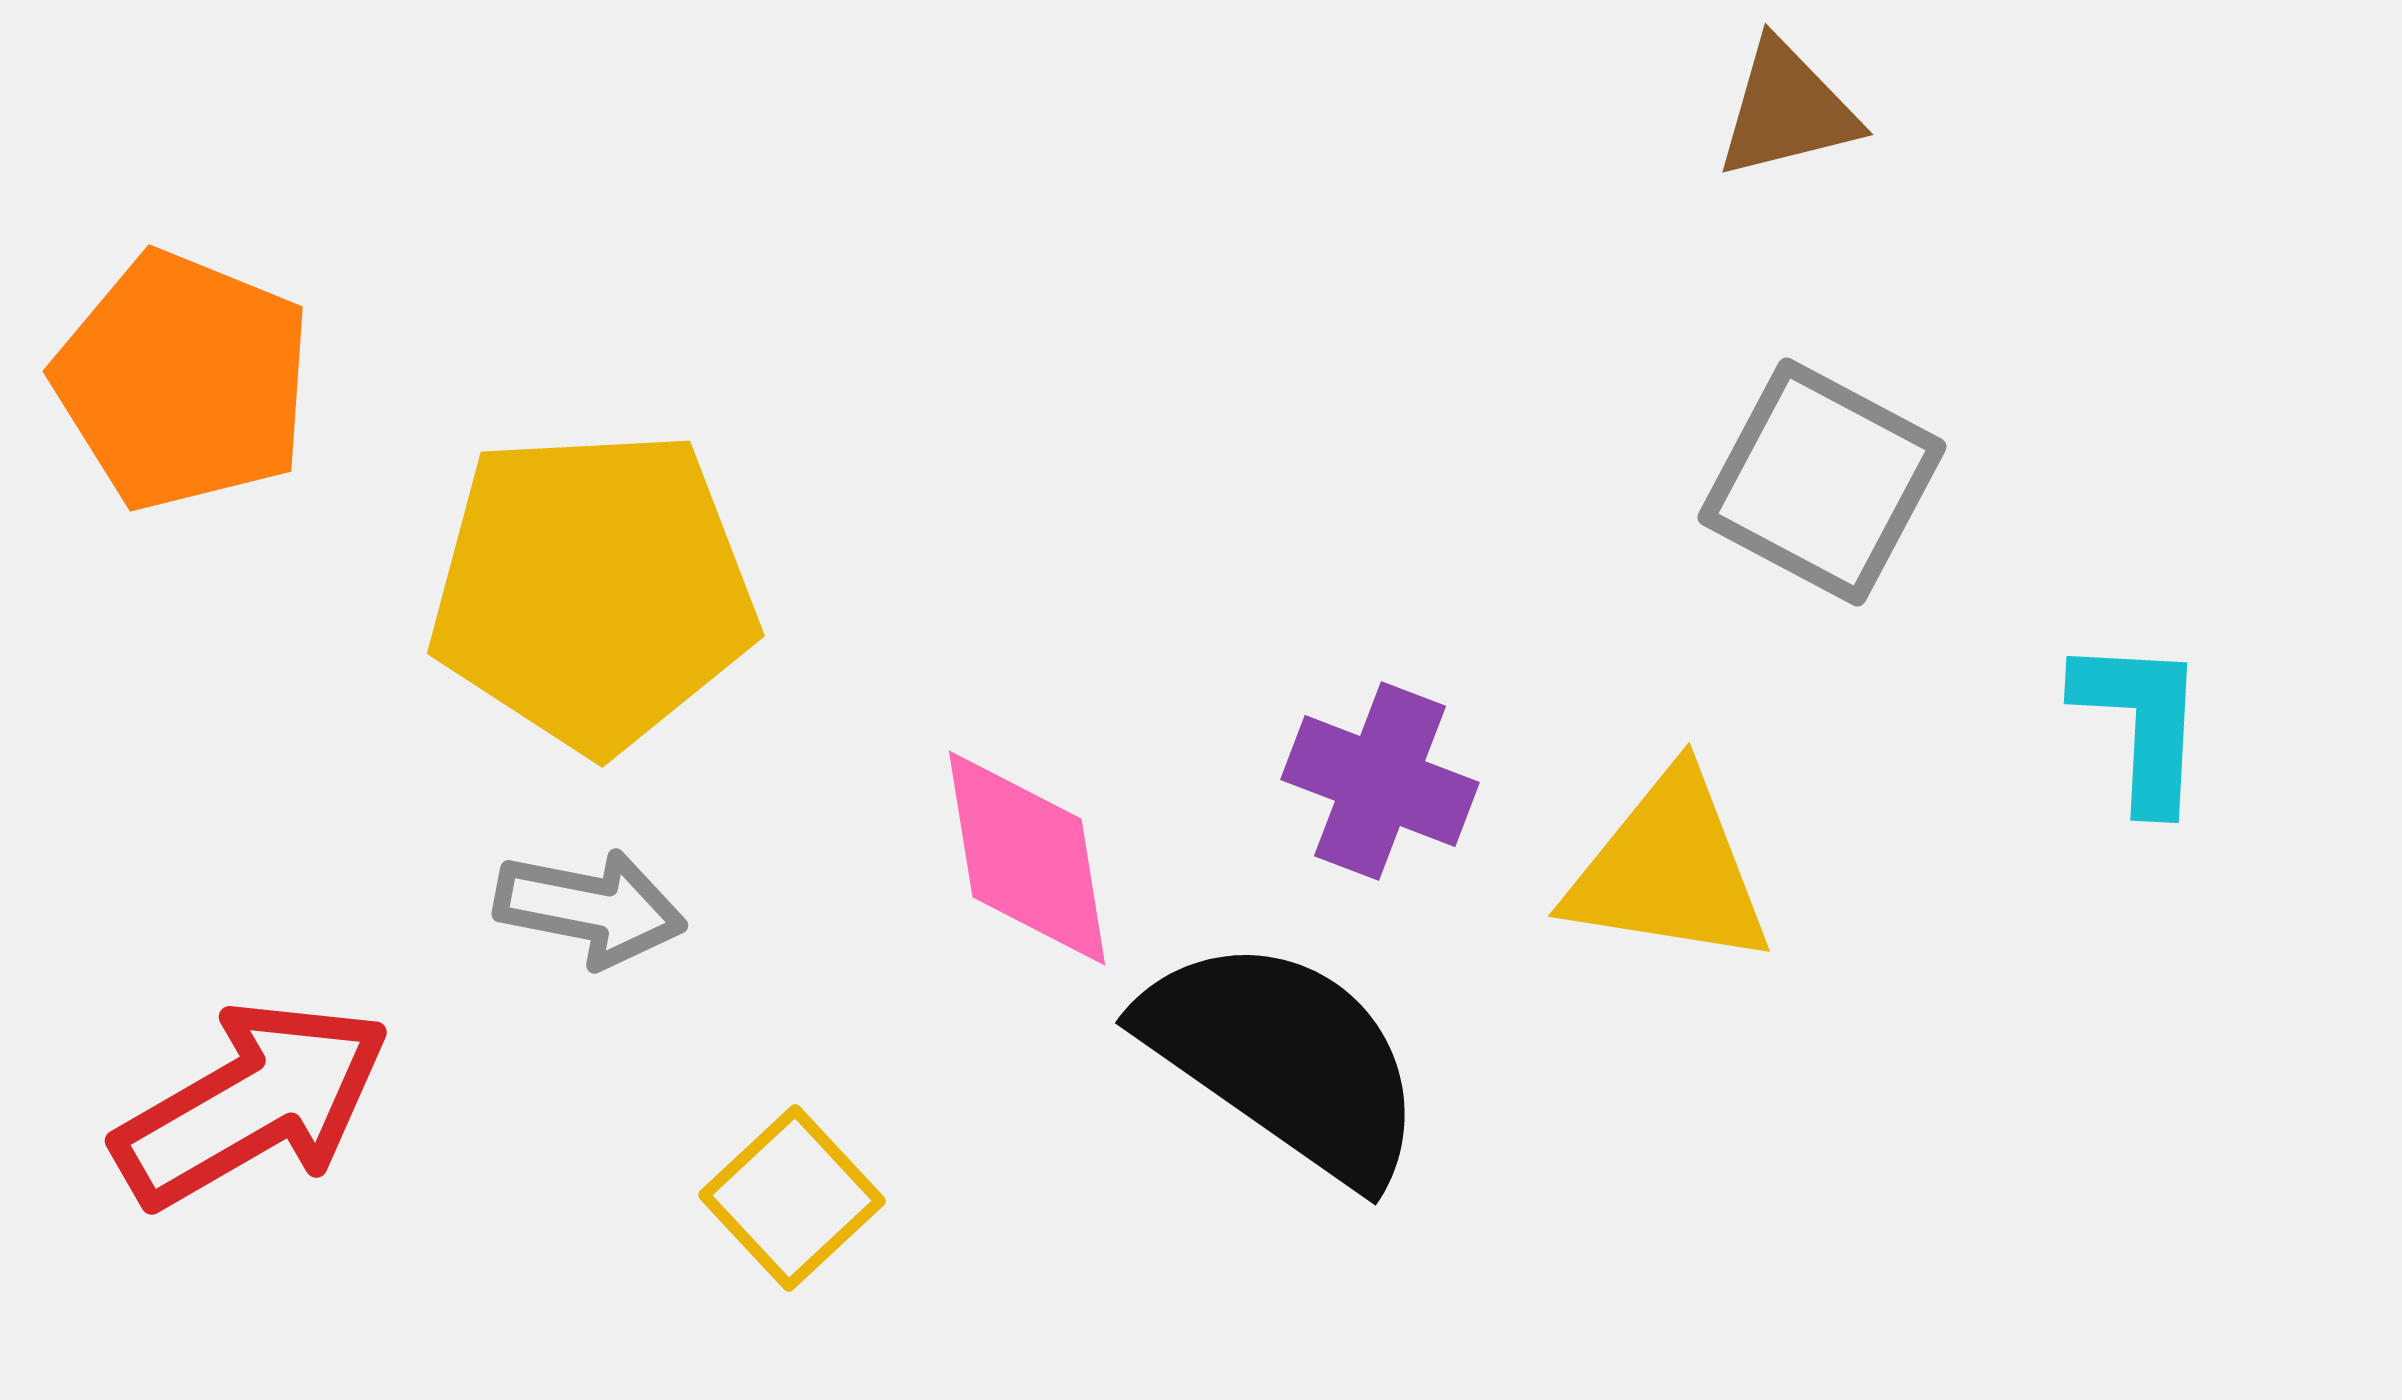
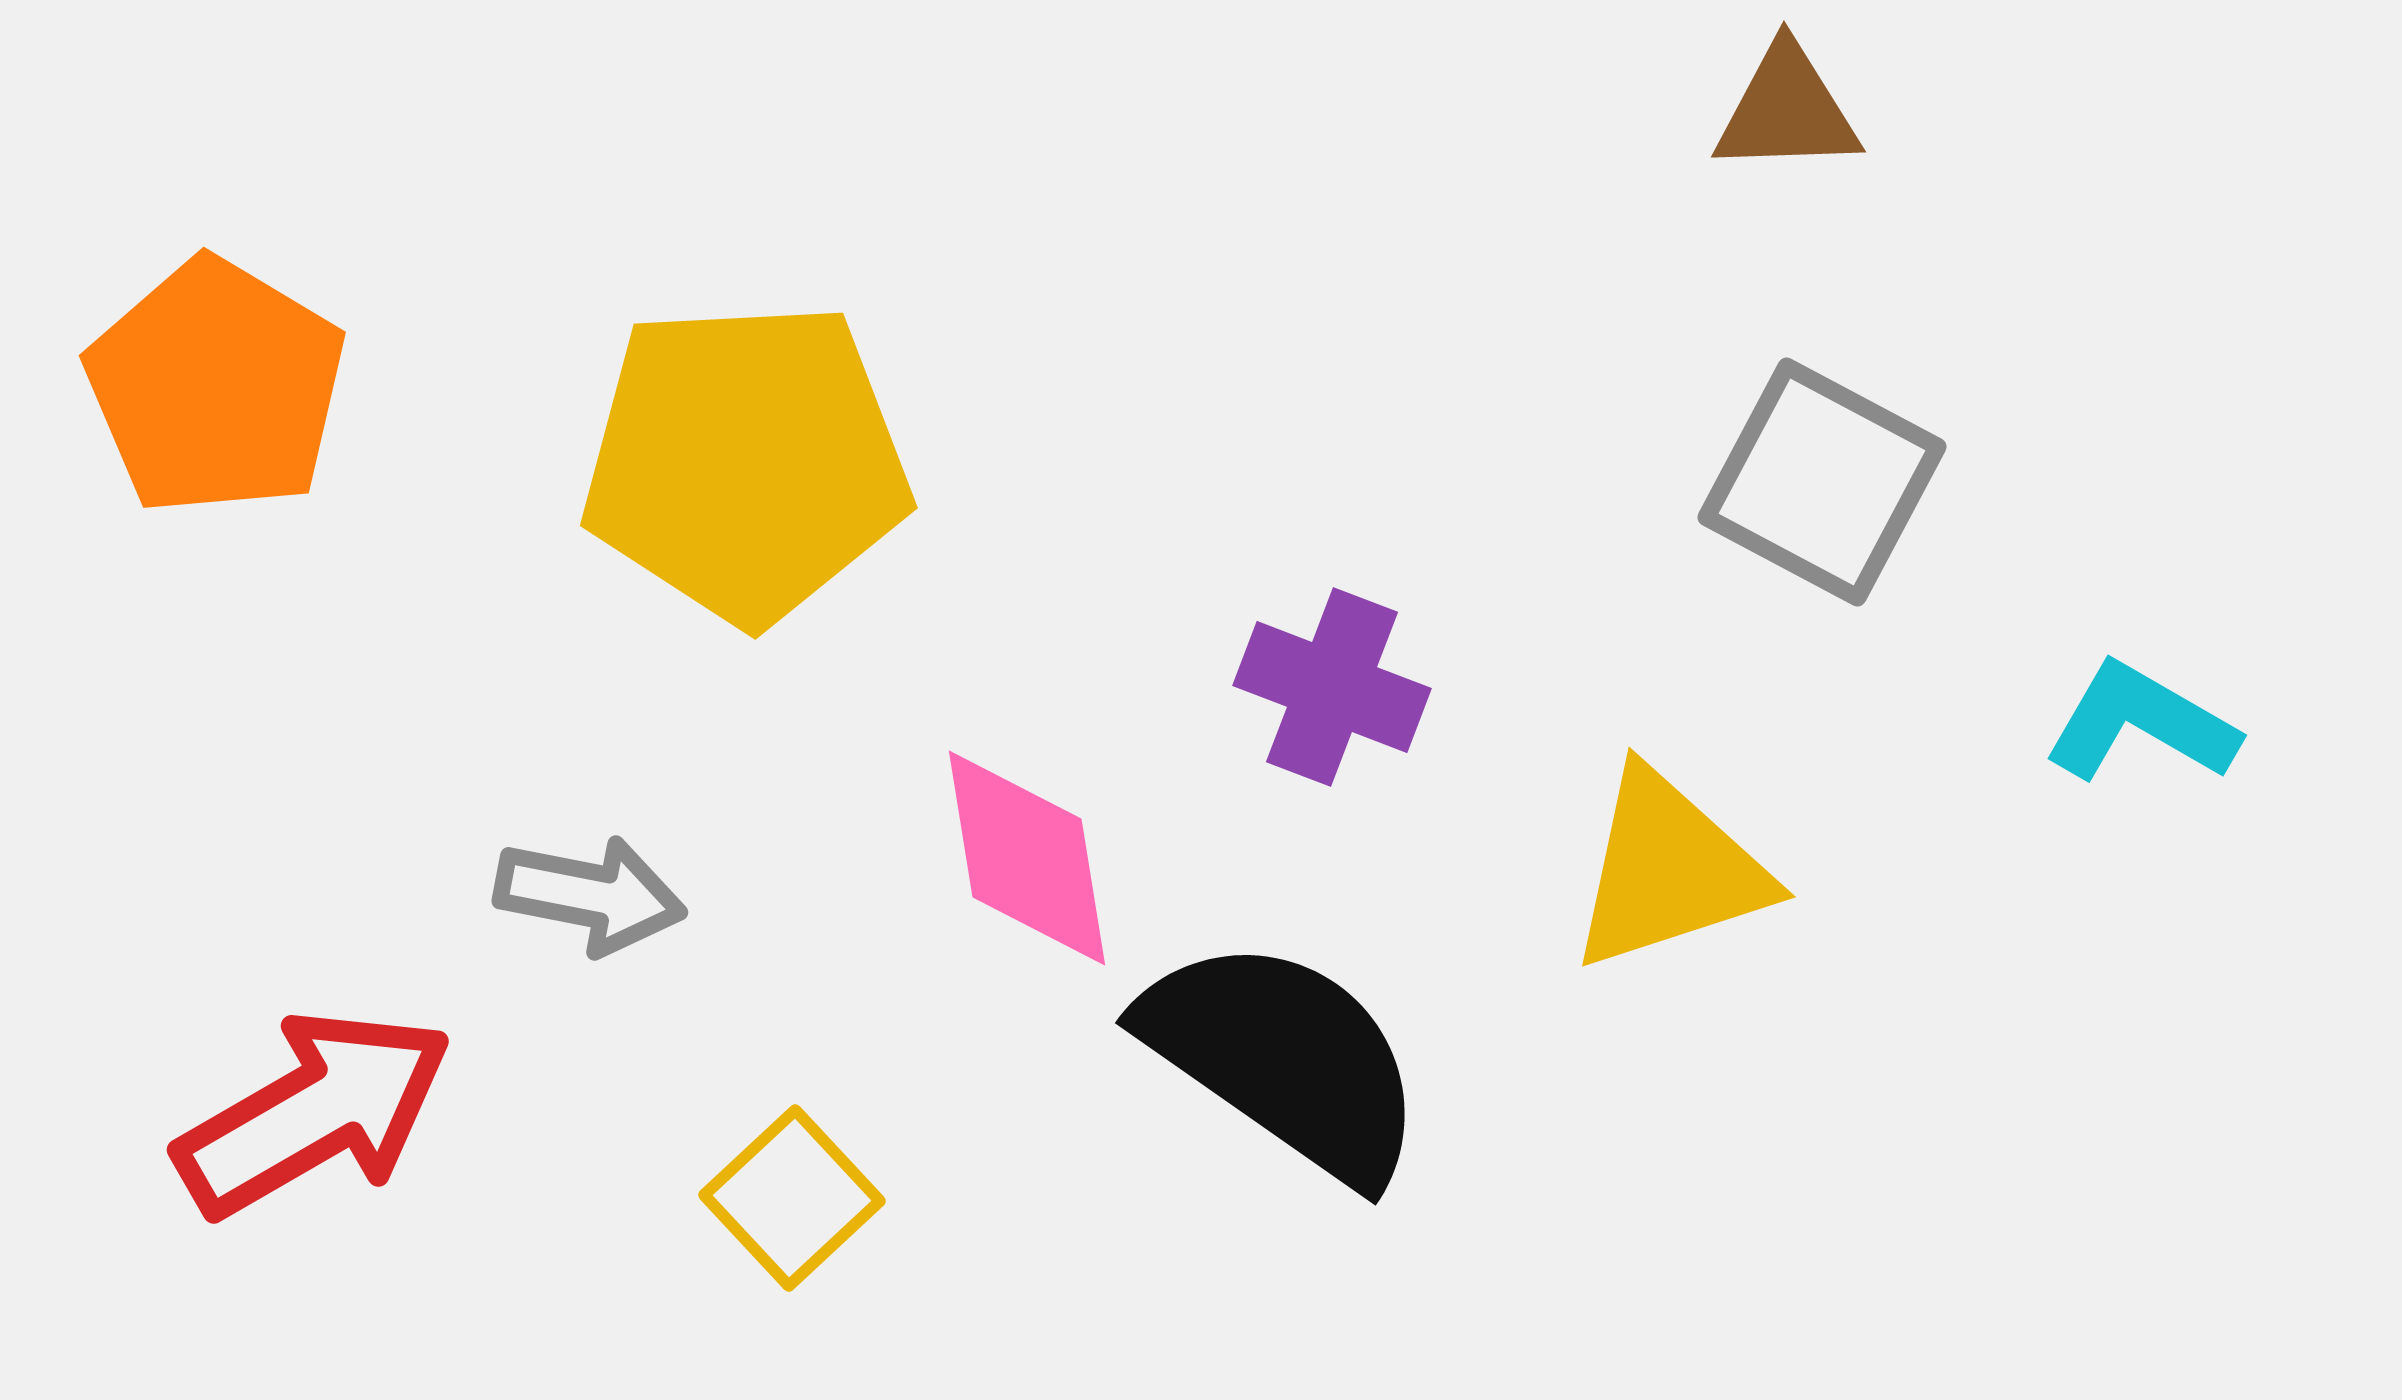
brown triangle: rotated 12 degrees clockwise
orange pentagon: moved 33 px right, 6 px down; rotated 9 degrees clockwise
yellow pentagon: moved 153 px right, 128 px up
cyan L-shape: rotated 63 degrees counterclockwise
purple cross: moved 48 px left, 94 px up
yellow triangle: rotated 27 degrees counterclockwise
gray arrow: moved 13 px up
red arrow: moved 62 px right, 9 px down
